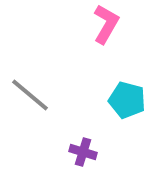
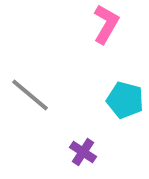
cyan pentagon: moved 2 px left
purple cross: rotated 16 degrees clockwise
